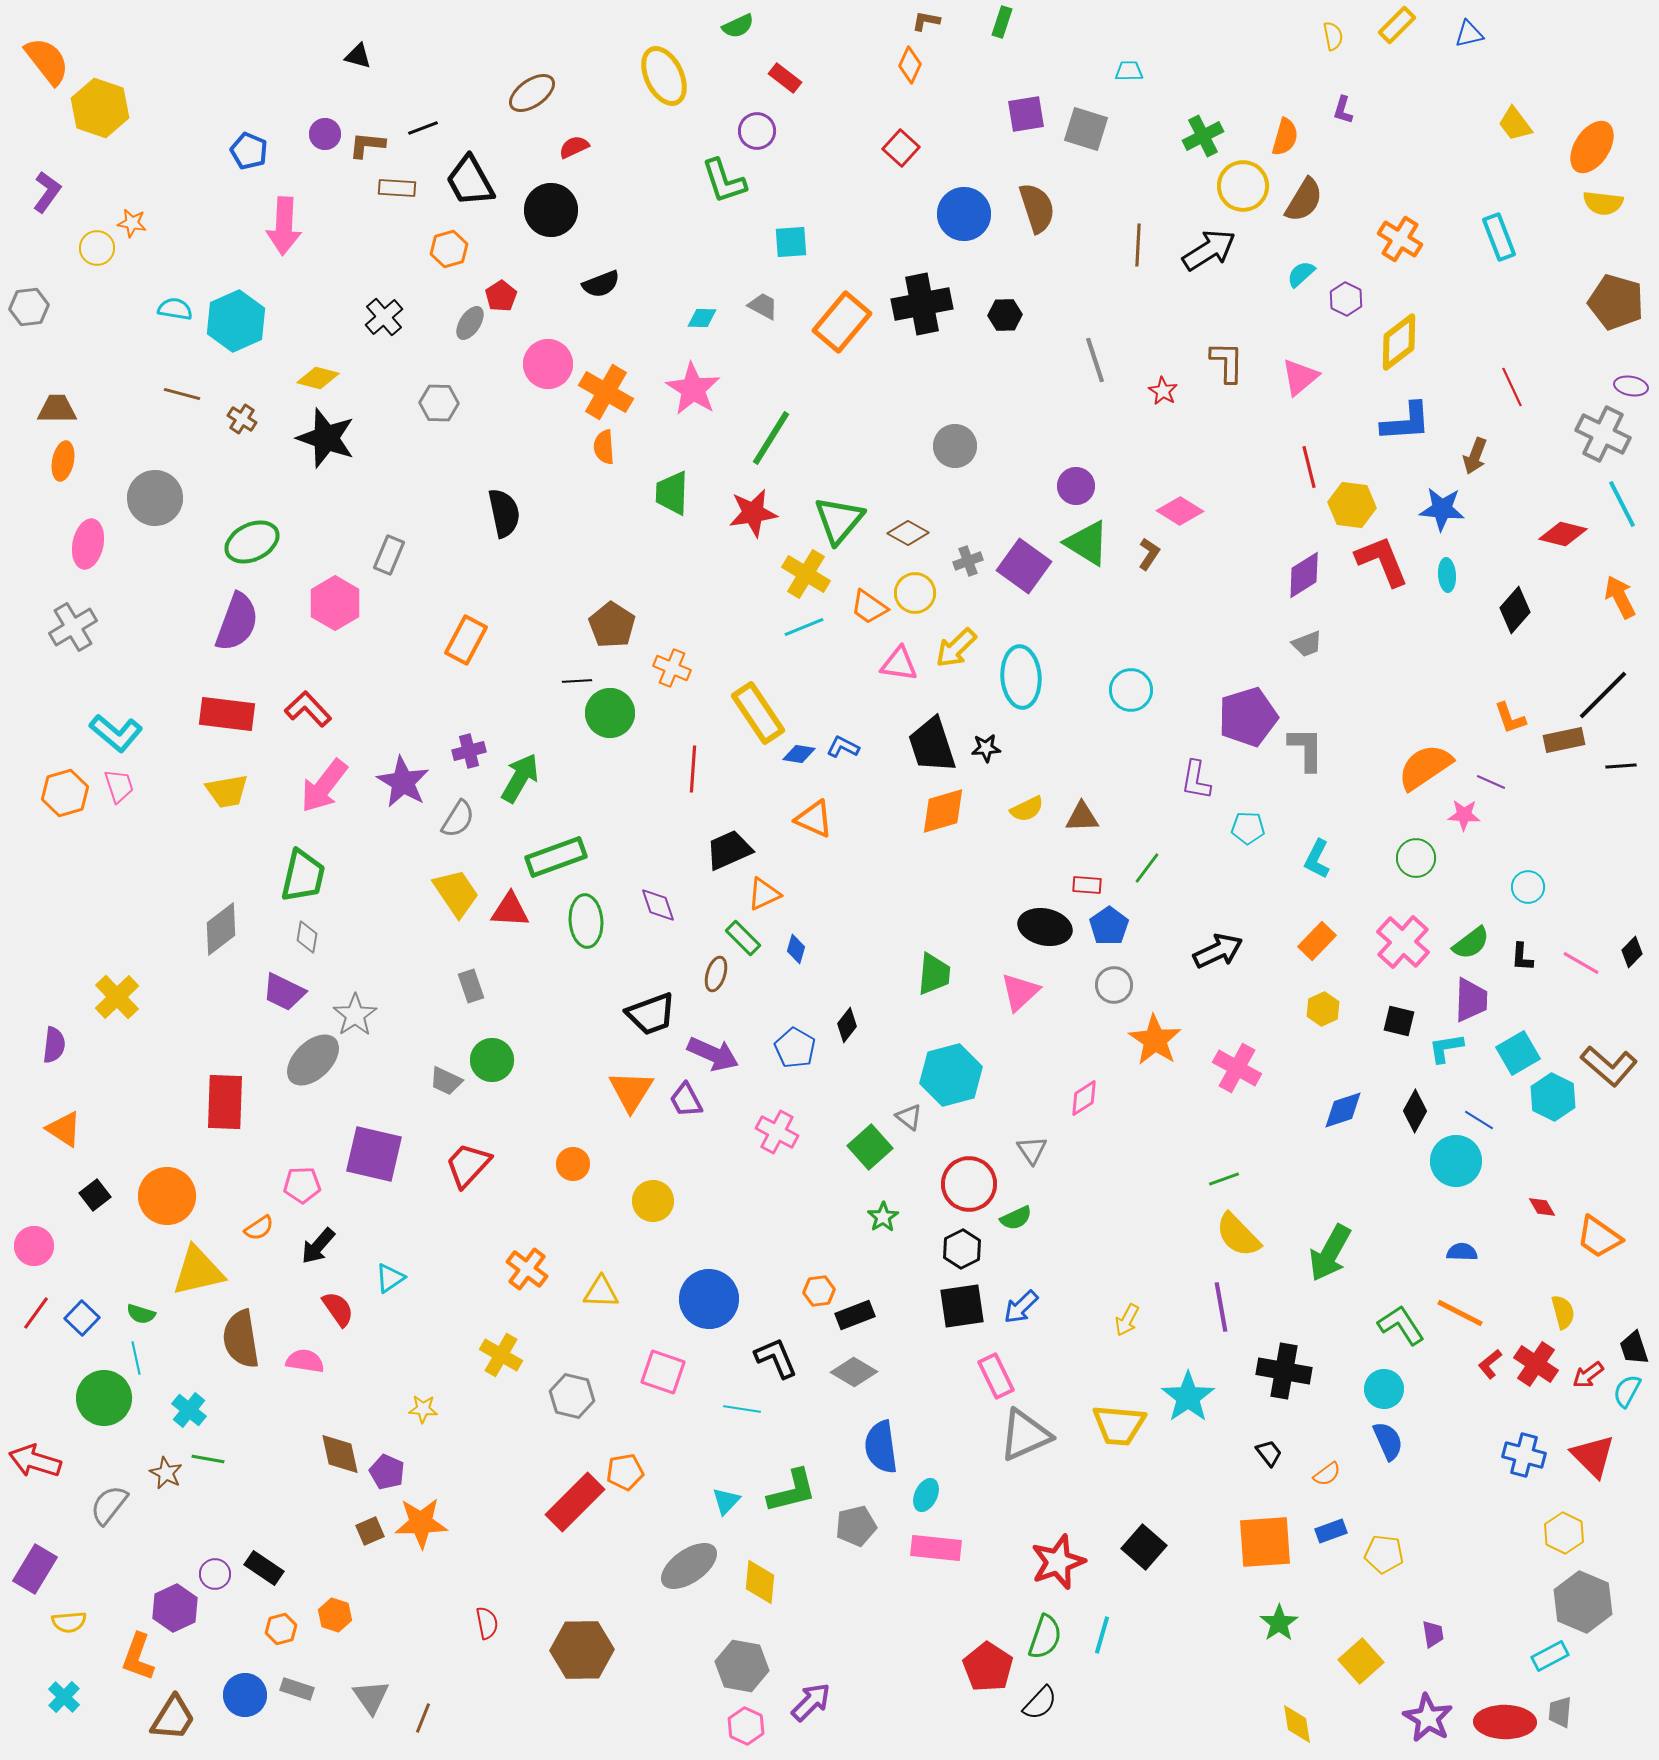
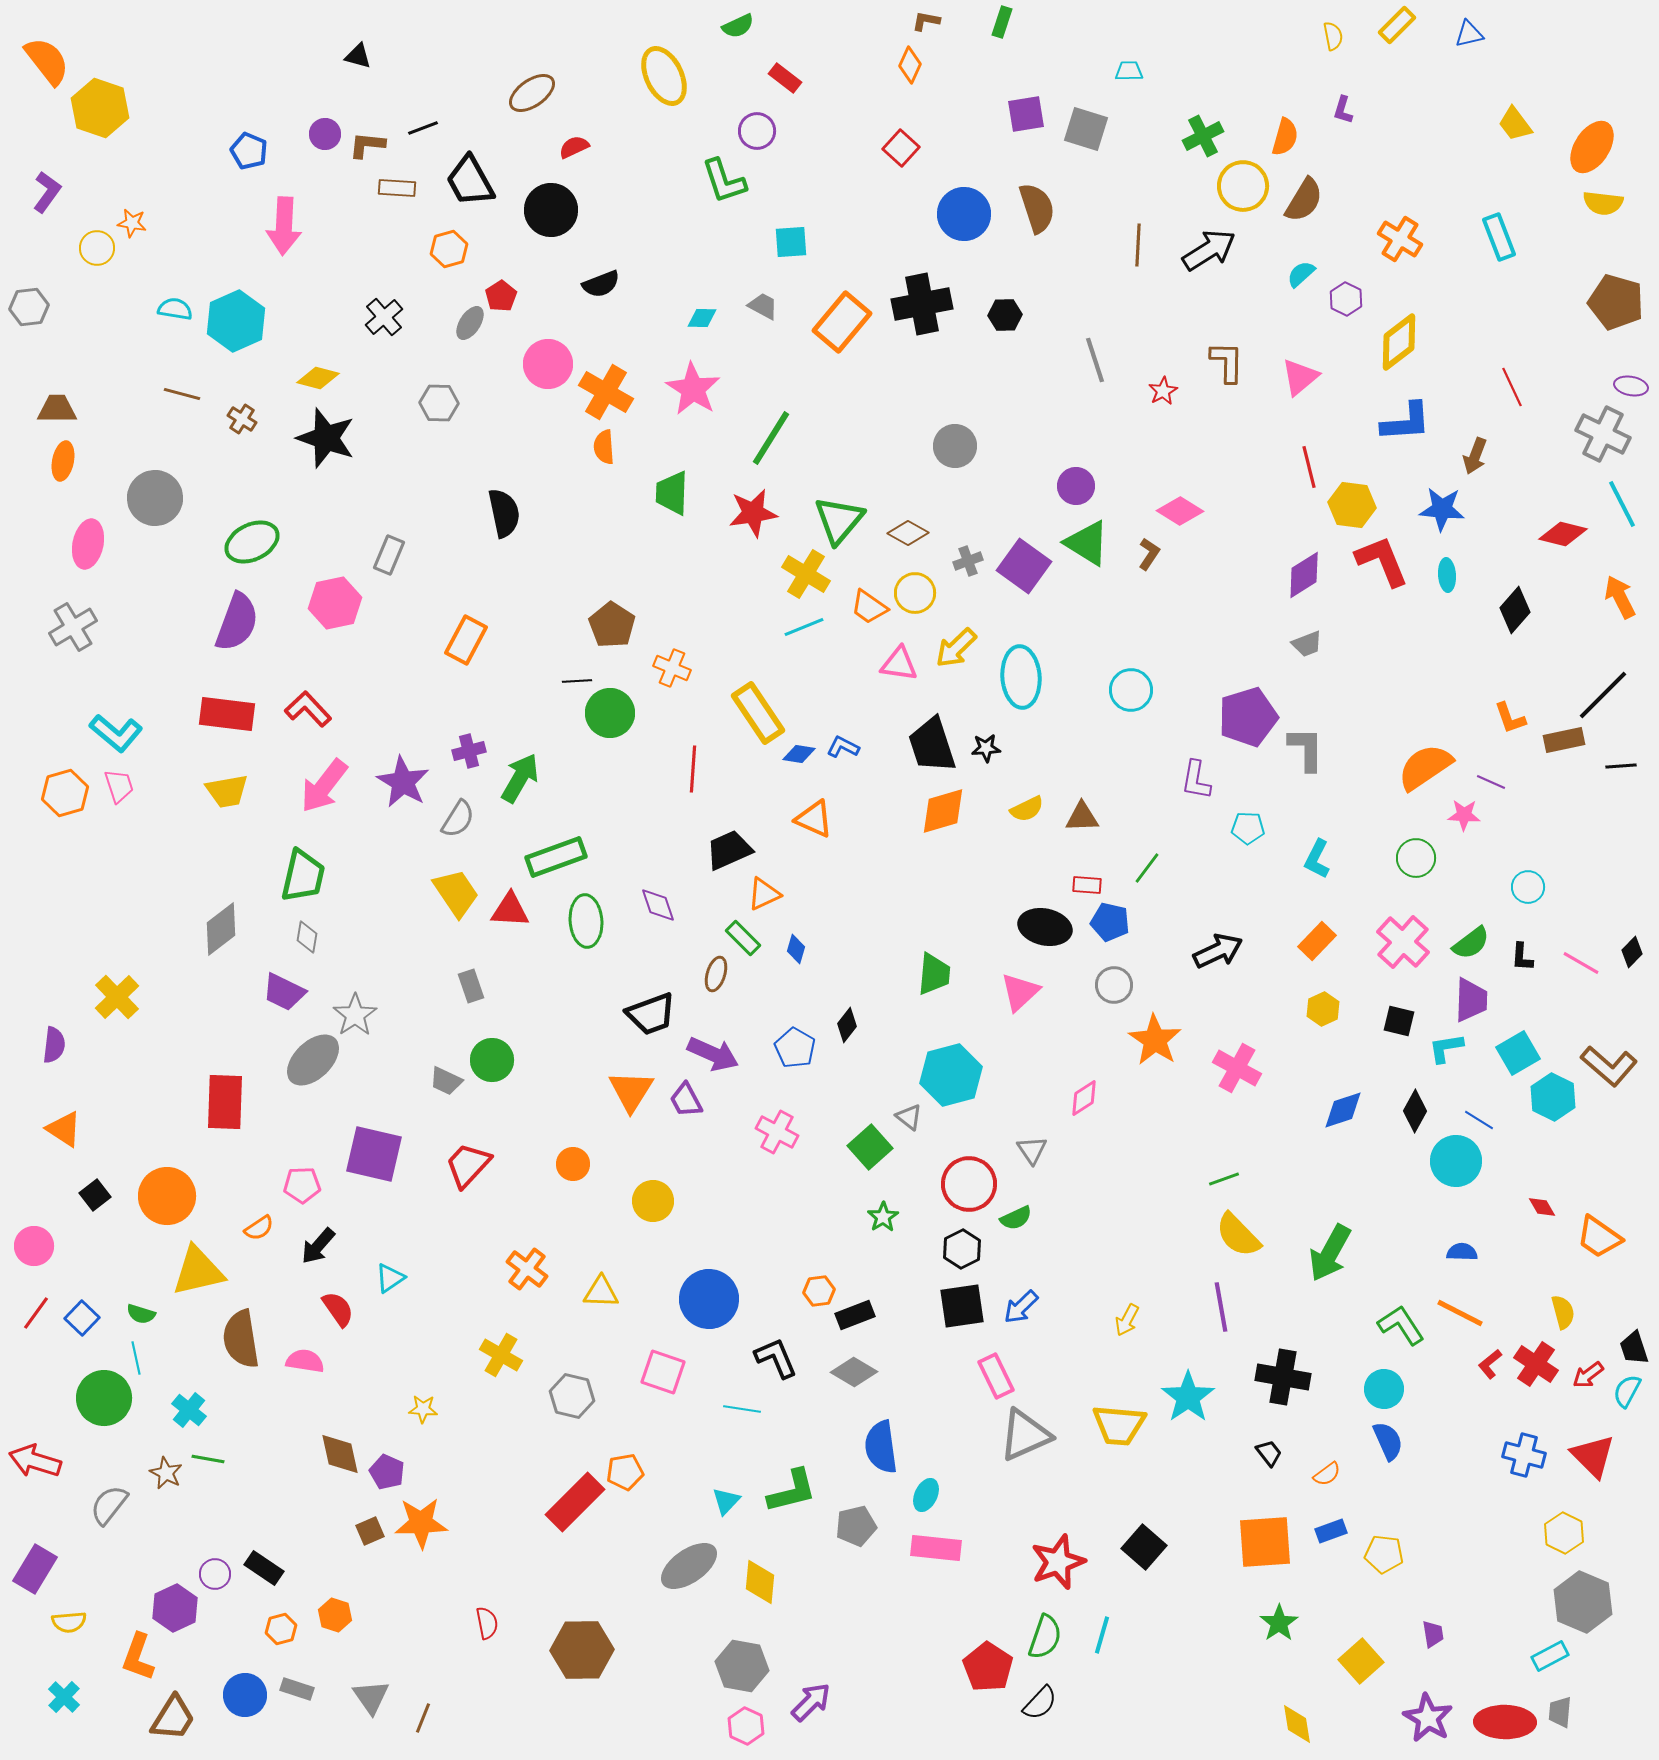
red star at (1163, 391): rotated 12 degrees clockwise
pink hexagon at (335, 603): rotated 18 degrees clockwise
blue pentagon at (1109, 926): moved 1 px right, 4 px up; rotated 24 degrees counterclockwise
black cross at (1284, 1371): moved 1 px left, 6 px down
